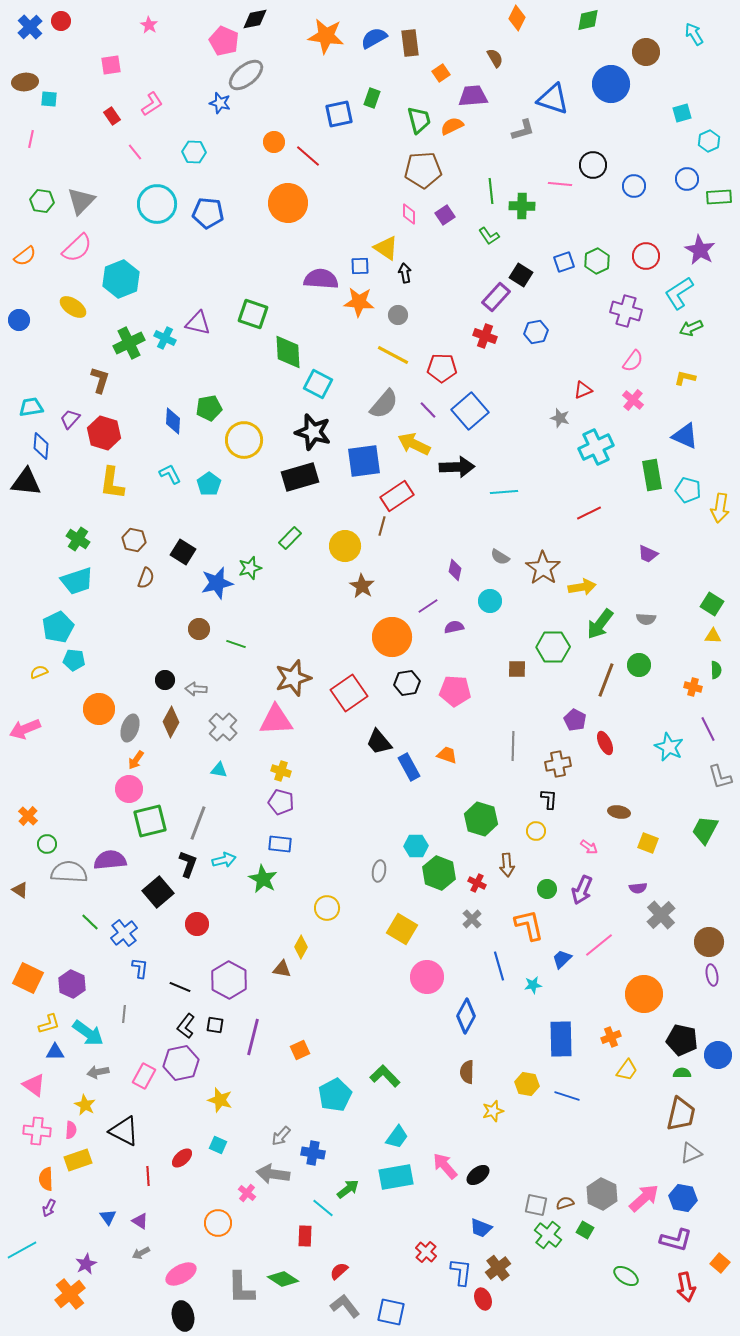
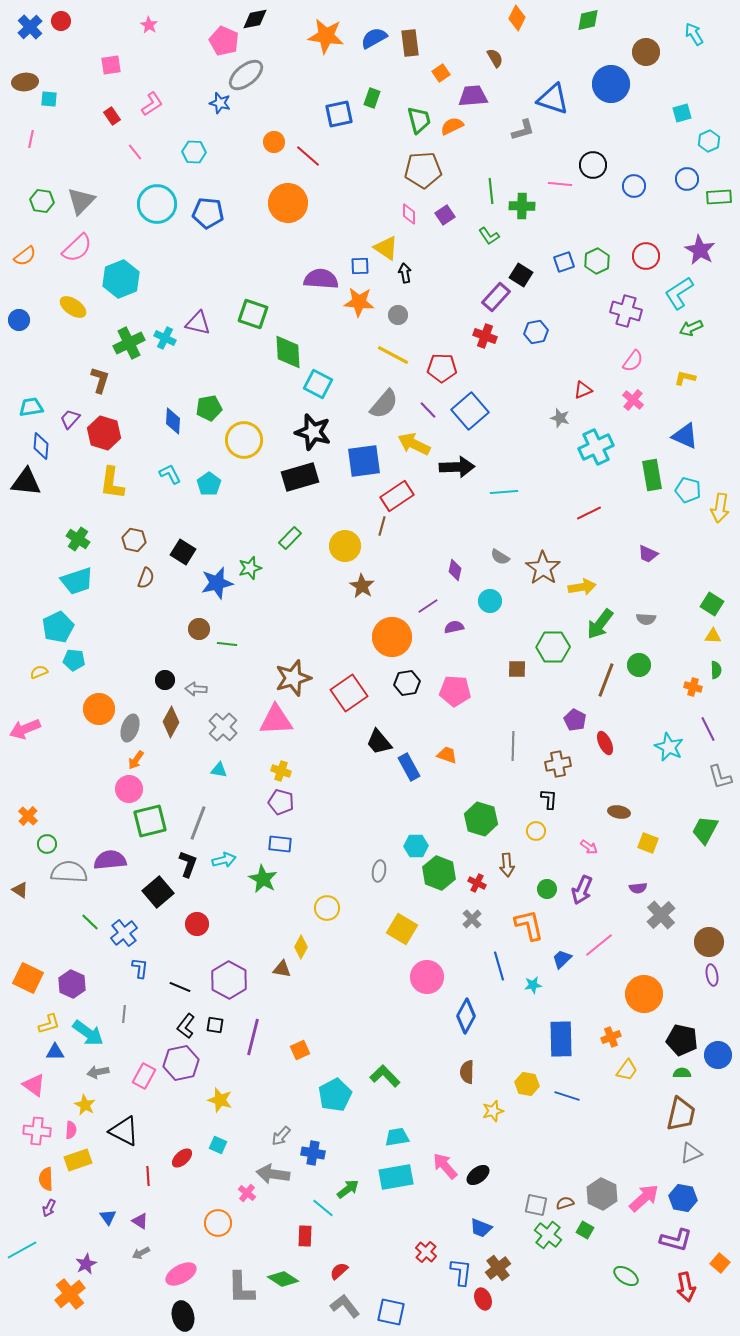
green line at (236, 644): moved 9 px left; rotated 12 degrees counterclockwise
cyan trapezoid at (397, 1137): rotated 135 degrees counterclockwise
